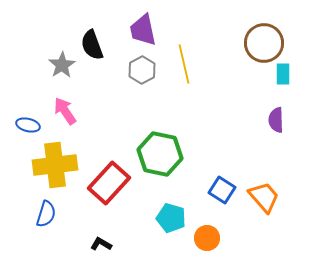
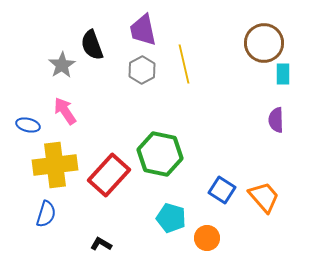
red rectangle: moved 8 px up
